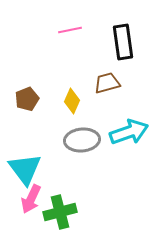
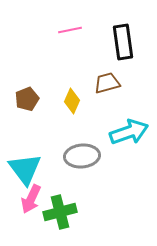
gray ellipse: moved 16 px down
